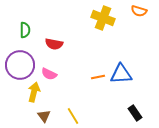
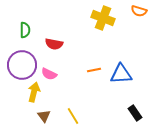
purple circle: moved 2 px right
orange line: moved 4 px left, 7 px up
